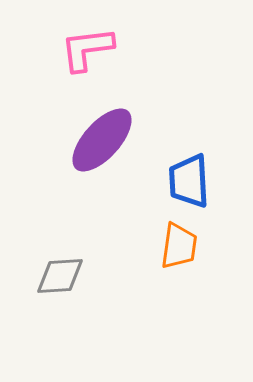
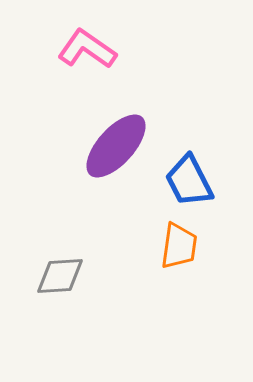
pink L-shape: rotated 42 degrees clockwise
purple ellipse: moved 14 px right, 6 px down
blue trapezoid: rotated 24 degrees counterclockwise
